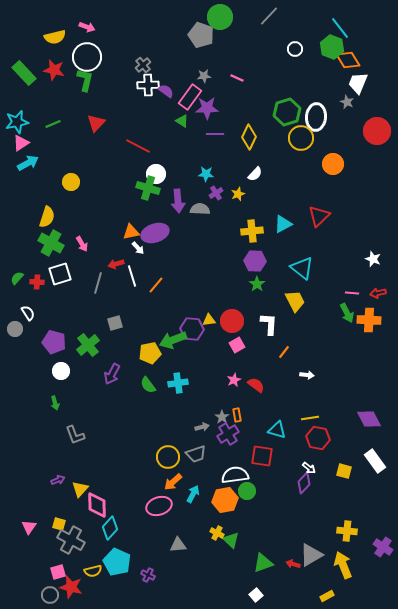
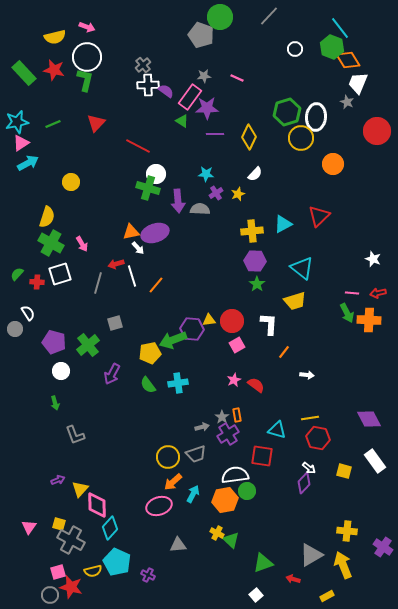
green semicircle at (17, 278): moved 4 px up
yellow trapezoid at (295, 301): rotated 100 degrees clockwise
red arrow at (293, 564): moved 15 px down
